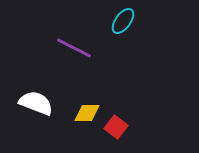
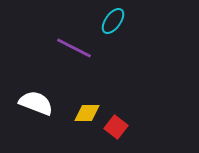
cyan ellipse: moved 10 px left
